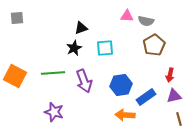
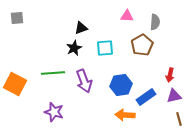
gray semicircle: moved 9 px right, 1 px down; rotated 98 degrees counterclockwise
brown pentagon: moved 12 px left
orange square: moved 8 px down
